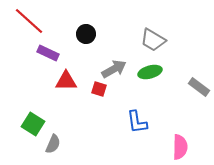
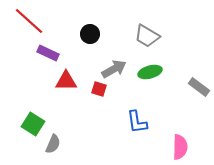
black circle: moved 4 px right
gray trapezoid: moved 6 px left, 4 px up
